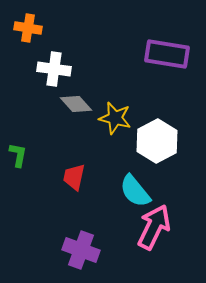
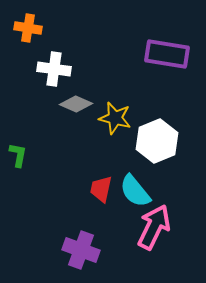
gray diamond: rotated 24 degrees counterclockwise
white hexagon: rotated 6 degrees clockwise
red trapezoid: moved 27 px right, 12 px down
